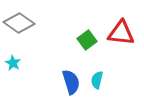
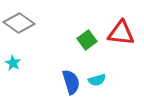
cyan semicircle: rotated 120 degrees counterclockwise
